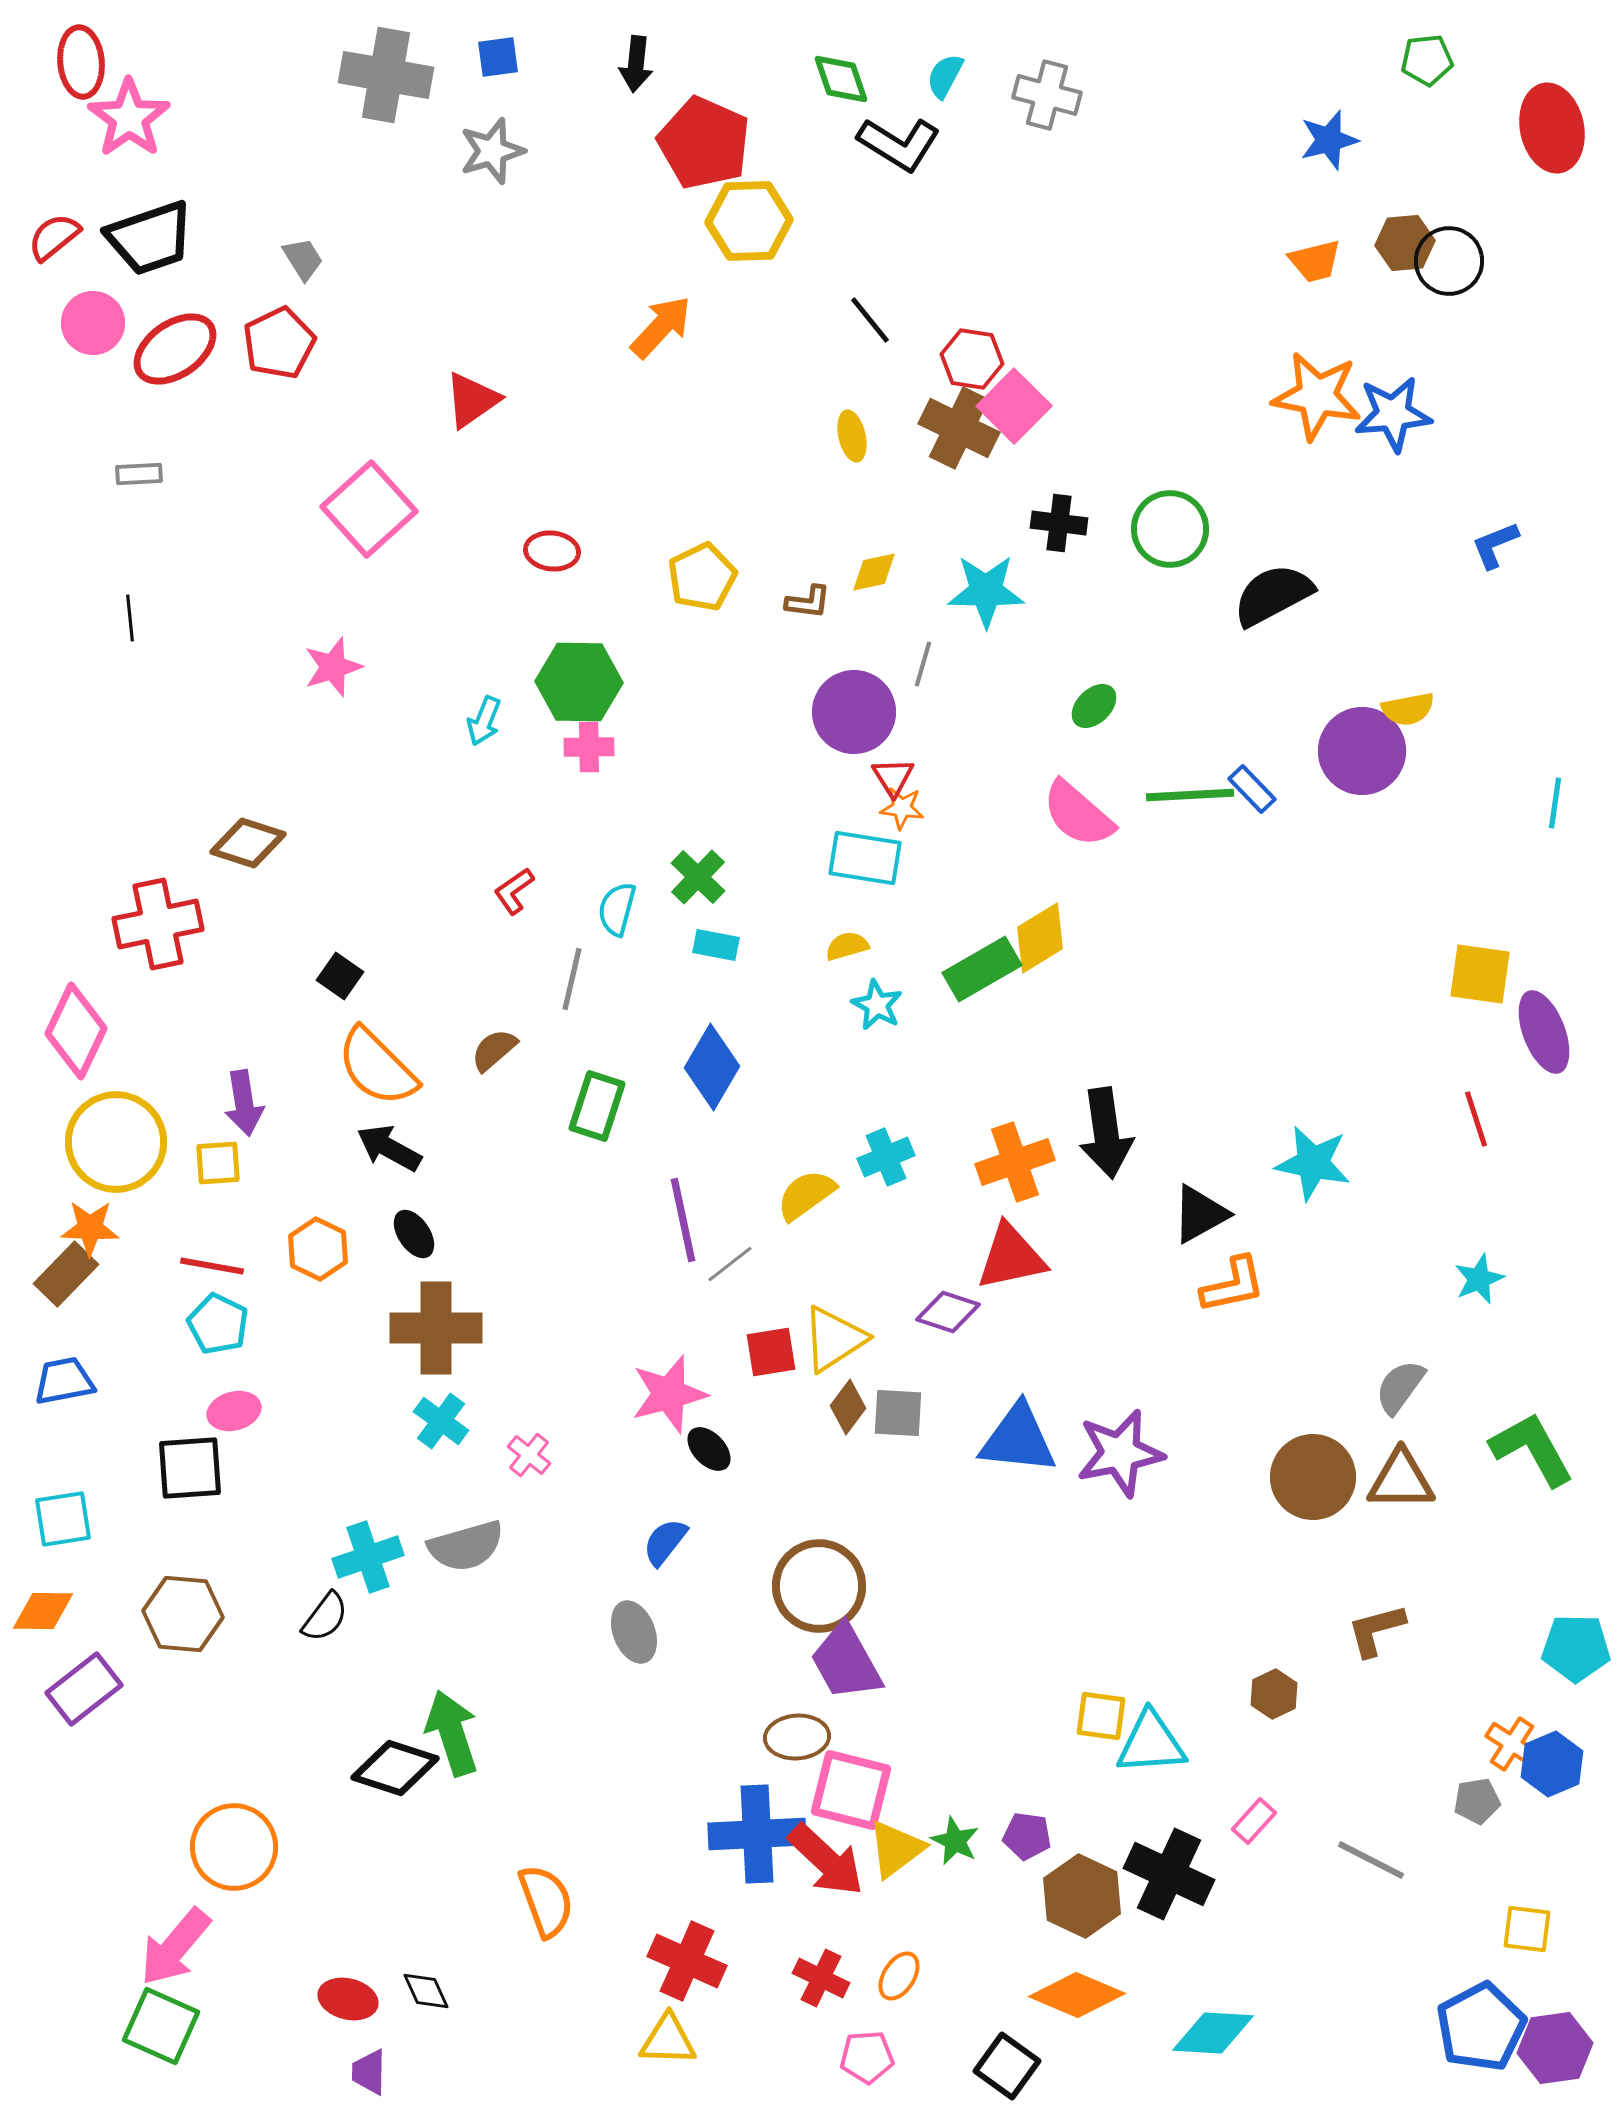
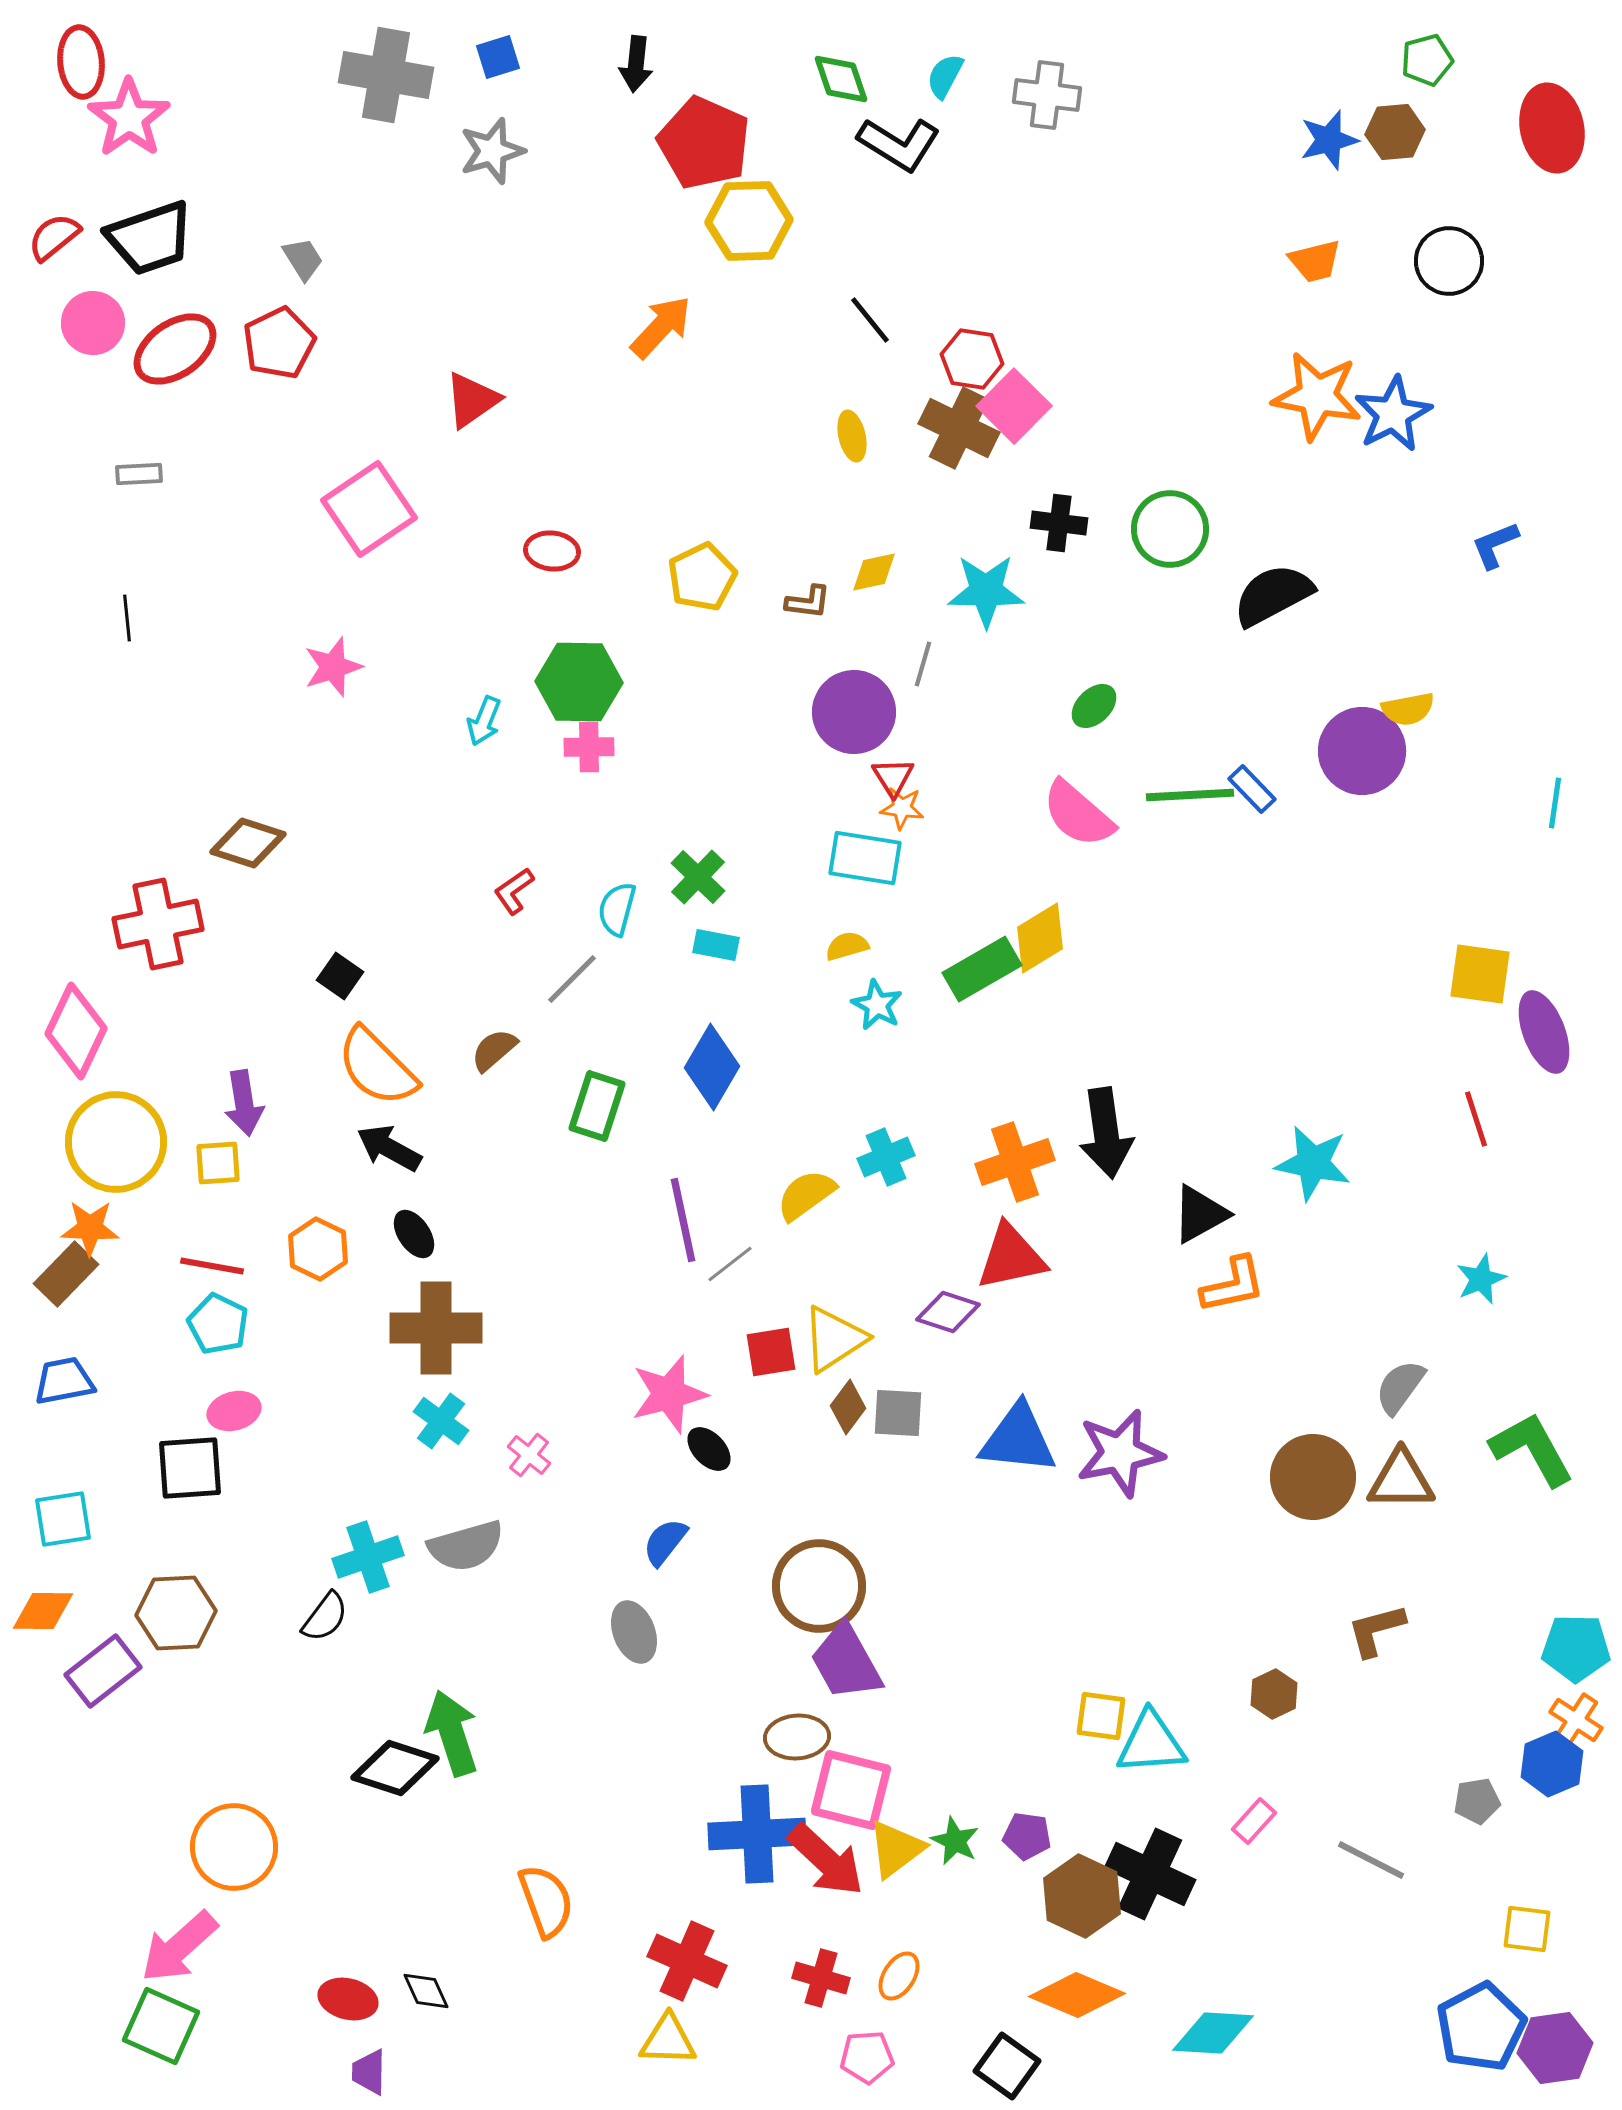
blue square at (498, 57): rotated 9 degrees counterclockwise
green pentagon at (1427, 60): rotated 9 degrees counterclockwise
gray cross at (1047, 95): rotated 8 degrees counterclockwise
brown hexagon at (1405, 243): moved 10 px left, 111 px up
blue star at (1393, 414): rotated 22 degrees counterclockwise
pink square at (369, 509): rotated 8 degrees clockwise
black line at (130, 618): moved 3 px left
gray line at (572, 979): rotated 32 degrees clockwise
cyan star at (1479, 1279): moved 2 px right
brown hexagon at (183, 1614): moved 7 px left, 1 px up; rotated 8 degrees counterclockwise
purple rectangle at (84, 1689): moved 19 px right, 18 px up
orange cross at (1512, 1744): moved 64 px right, 24 px up
black cross at (1169, 1874): moved 19 px left
pink arrow at (175, 1947): moved 4 px right; rotated 8 degrees clockwise
red cross at (821, 1978): rotated 10 degrees counterclockwise
